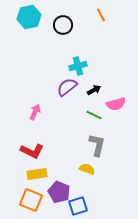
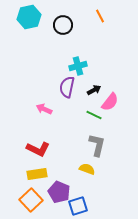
orange line: moved 1 px left, 1 px down
purple semicircle: rotated 40 degrees counterclockwise
pink semicircle: moved 6 px left, 2 px up; rotated 36 degrees counterclockwise
pink arrow: moved 9 px right, 3 px up; rotated 91 degrees counterclockwise
red L-shape: moved 6 px right, 2 px up
orange square: rotated 25 degrees clockwise
